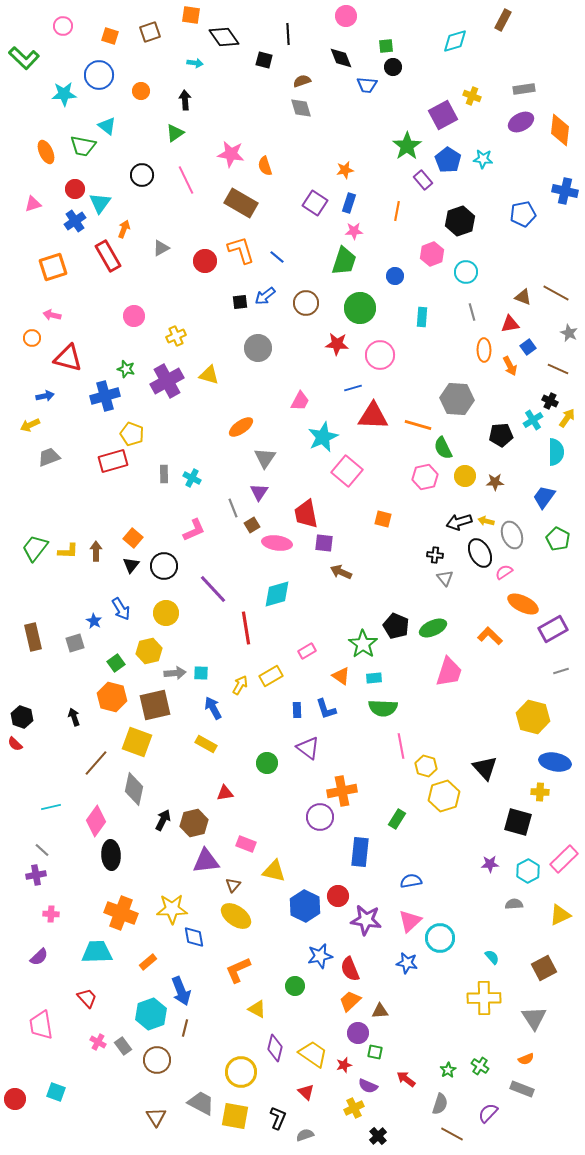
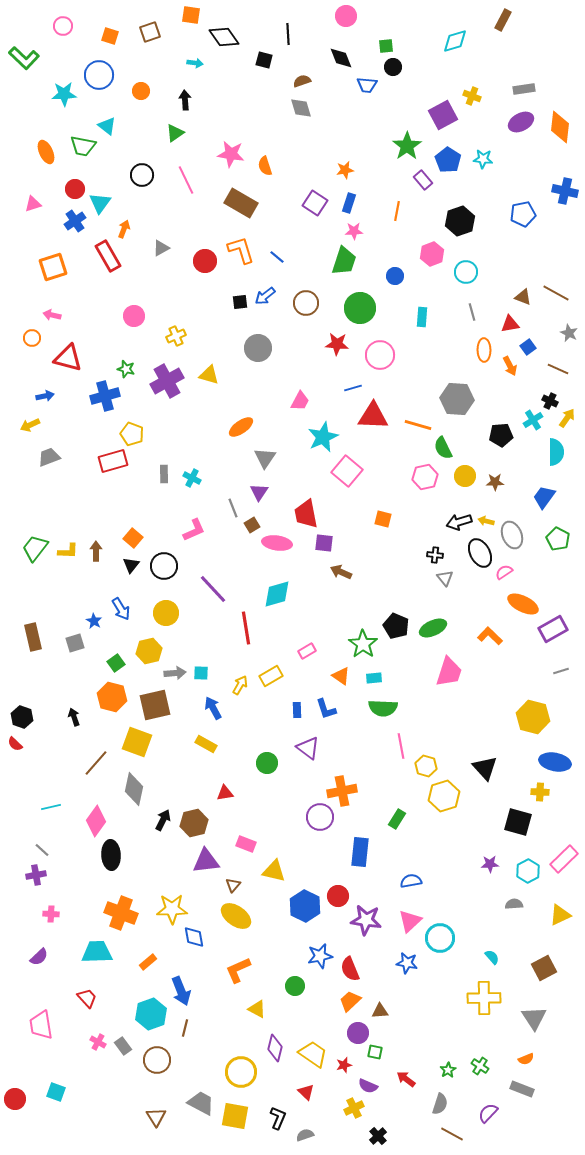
orange diamond at (560, 130): moved 3 px up
